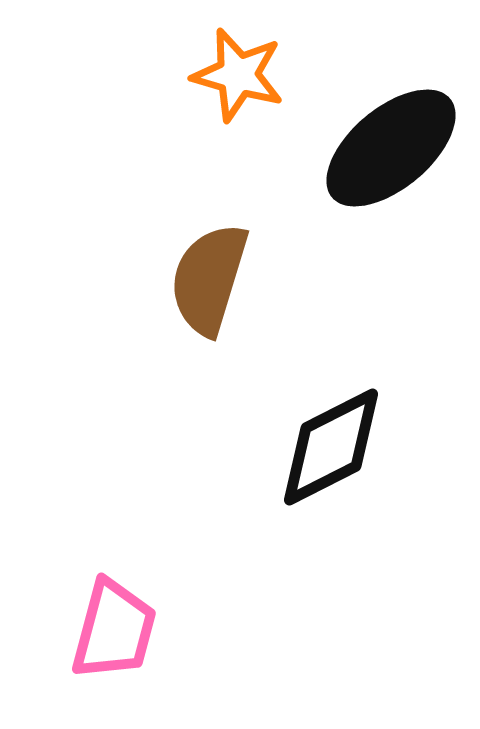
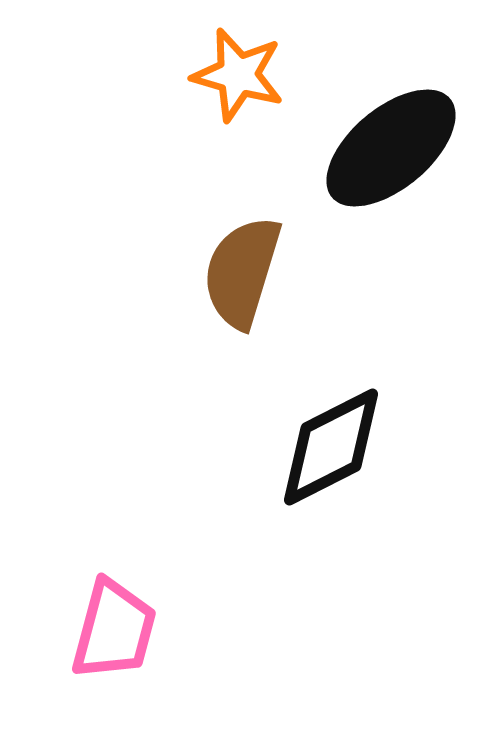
brown semicircle: moved 33 px right, 7 px up
